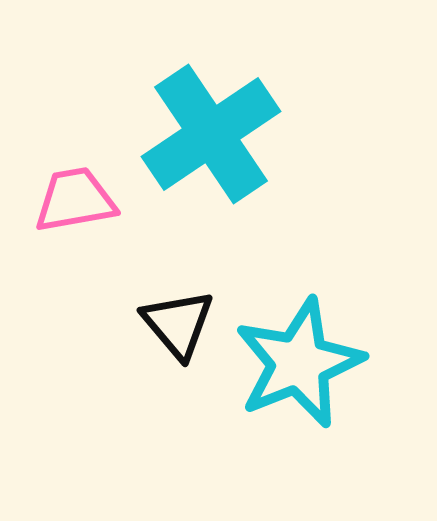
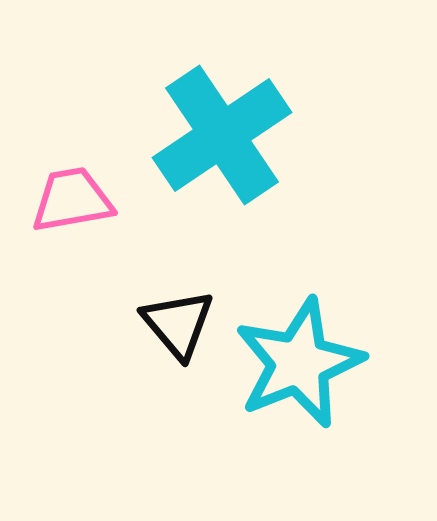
cyan cross: moved 11 px right, 1 px down
pink trapezoid: moved 3 px left
